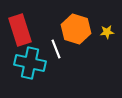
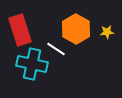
orange hexagon: rotated 12 degrees clockwise
white line: rotated 36 degrees counterclockwise
cyan cross: moved 2 px right, 1 px down
